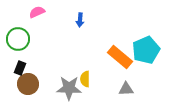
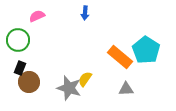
pink semicircle: moved 4 px down
blue arrow: moved 5 px right, 7 px up
green circle: moved 1 px down
cyan pentagon: rotated 16 degrees counterclockwise
yellow semicircle: rotated 35 degrees clockwise
brown circle: moved 1 px right, 2 px up
gray star: rotated 15 degrees clockwise
